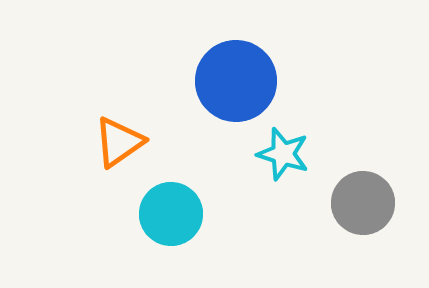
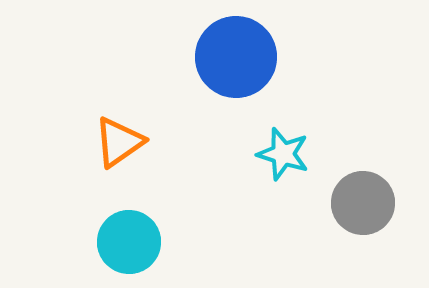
blue circle: moved 24 px up
cyan circle: moved 42 px left, 28 px down
